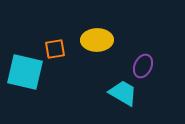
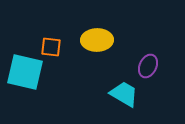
orange square: moved 4 px left, 2 px up; rotated 15 degrees clockwise
purple ellipse: moved 5 px right
cyan trapezoid: moved 1 px right, 1 px down
